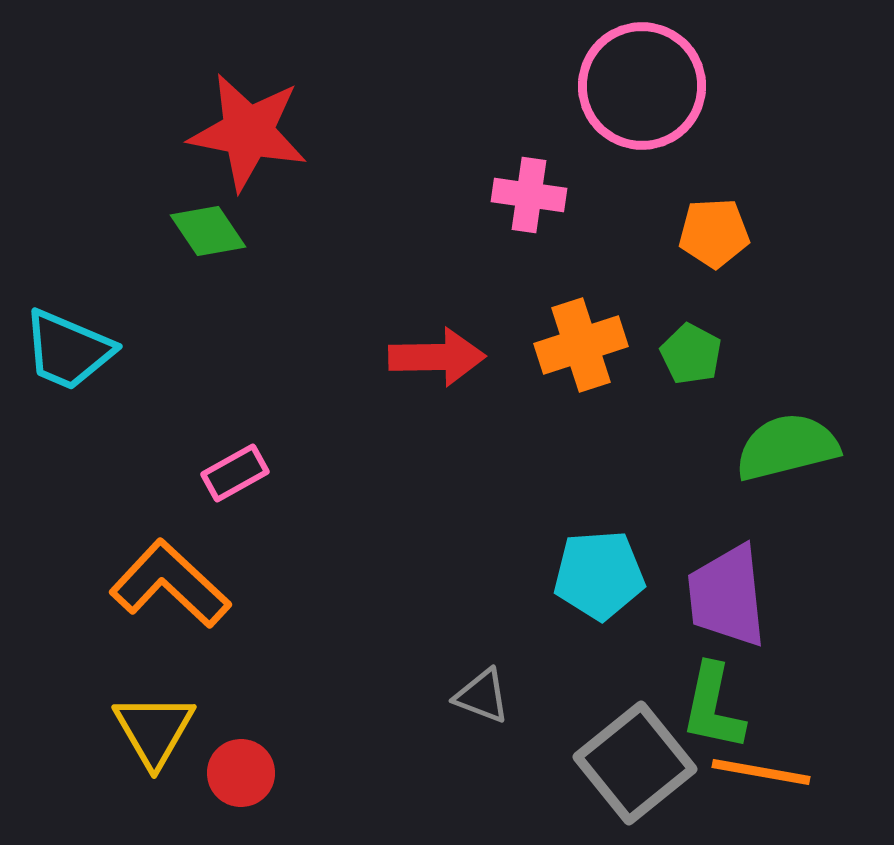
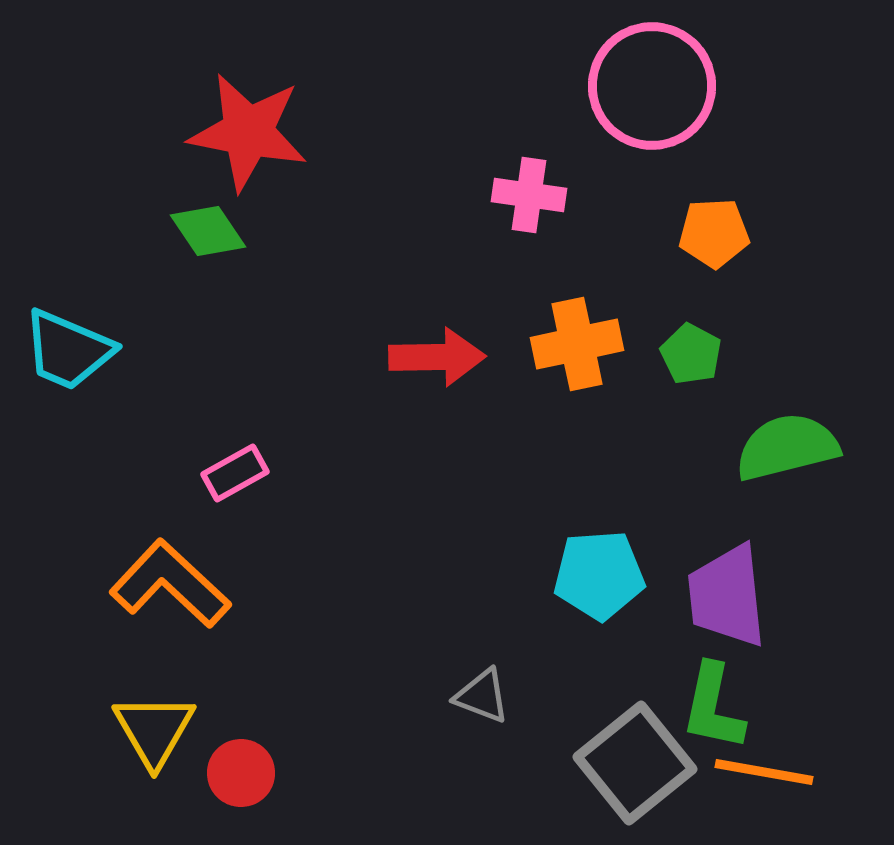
pink circle: moved 10 px right
orange cross: moved 4 px left, 1 px up; rotated 6 degrees clockwise
orange line: moved 3 px right
